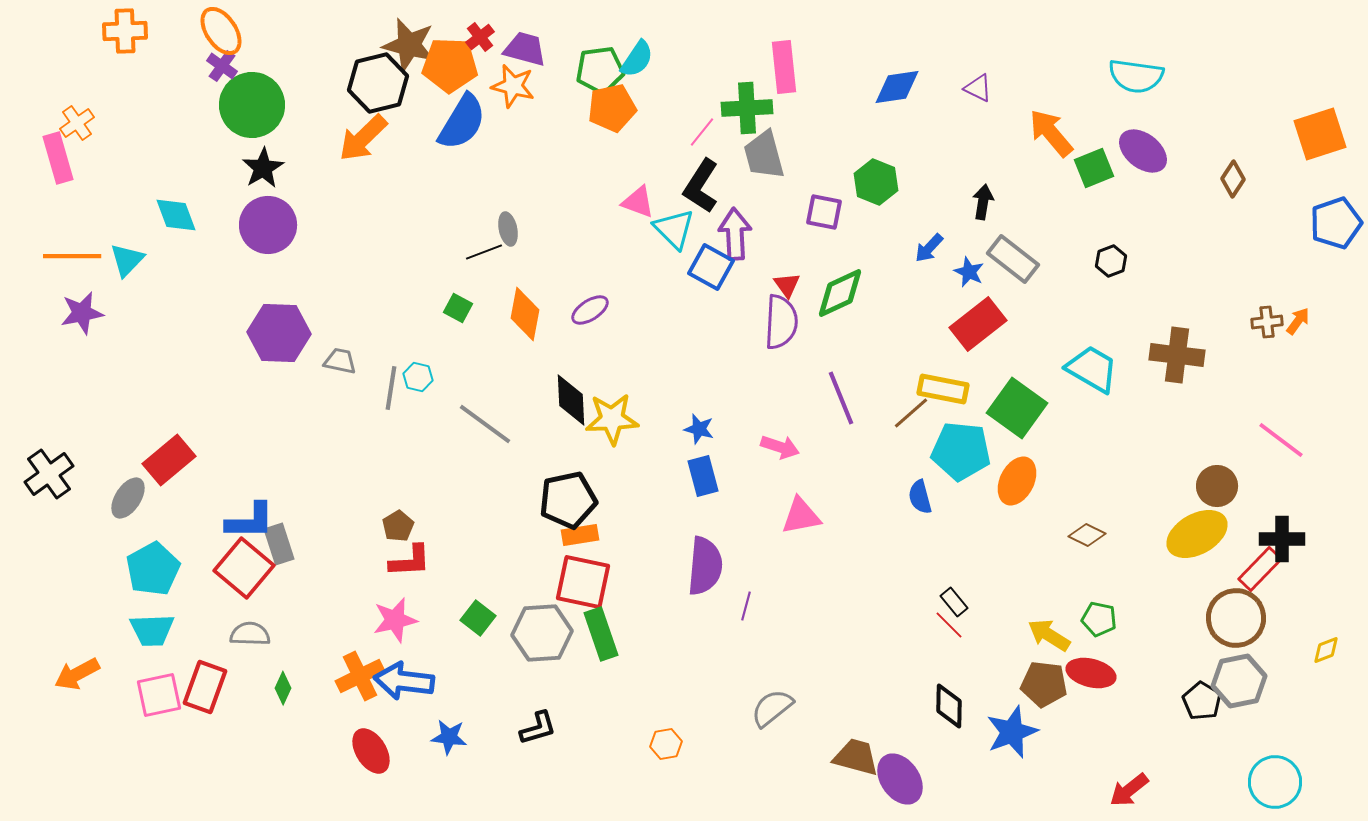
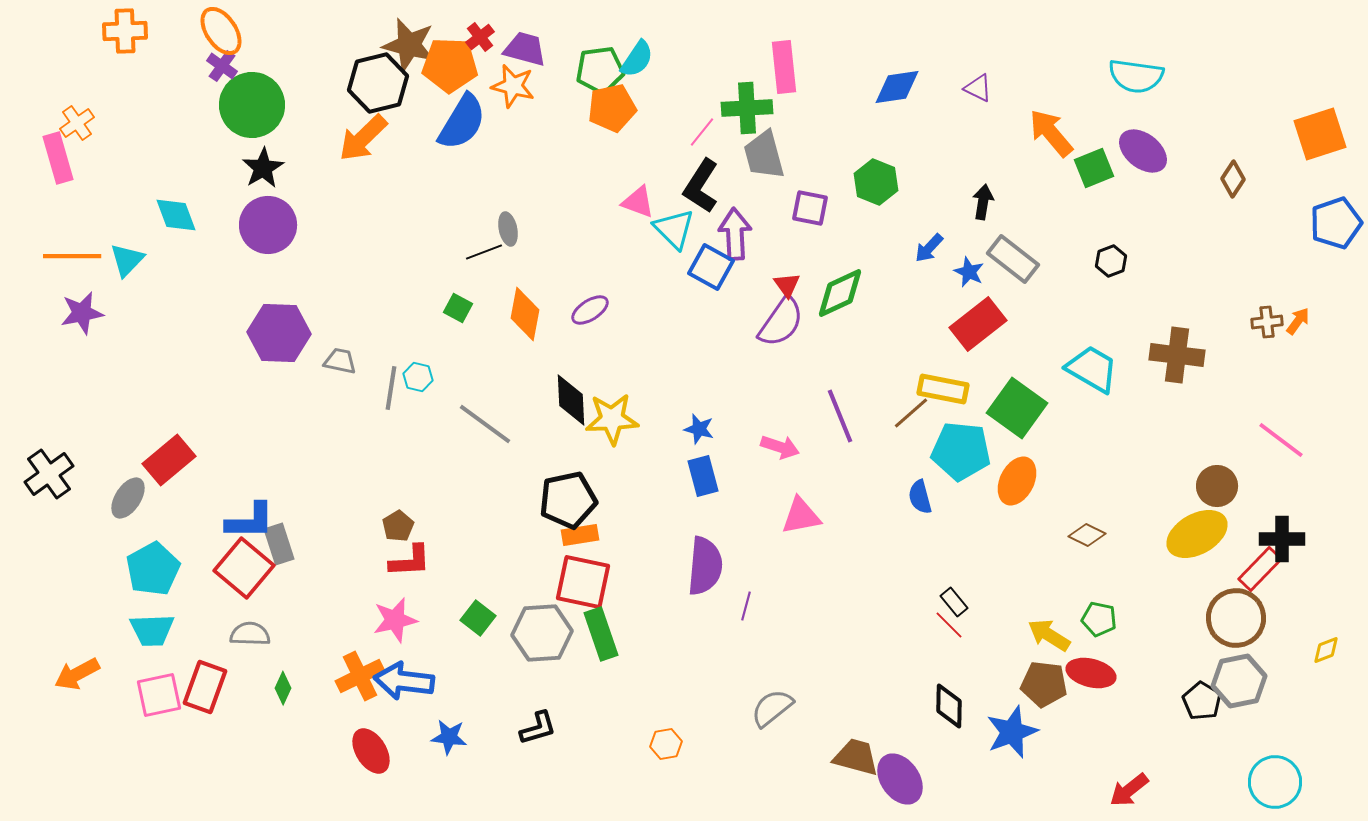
purple square at (824, 212): moved 14 px left, 4 px up
purple semicircle at (781, 322): rotated 32 degrees clockwise
purple line at (841, 398): moved 1 px left, 18 px down
